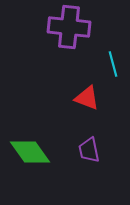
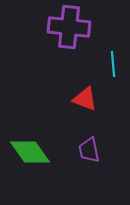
cyan line: rotated 10 degrees clockwise
red triangle: moved 2 px left, 1 px down
